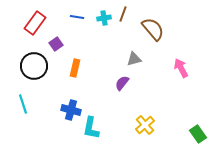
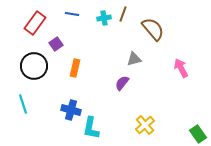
blue line: moved 5 px left, 3 px up
